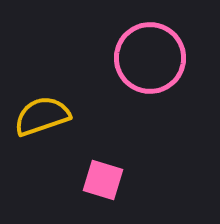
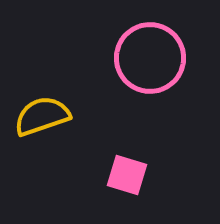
pink square: moved 24 px right, 5 px up
